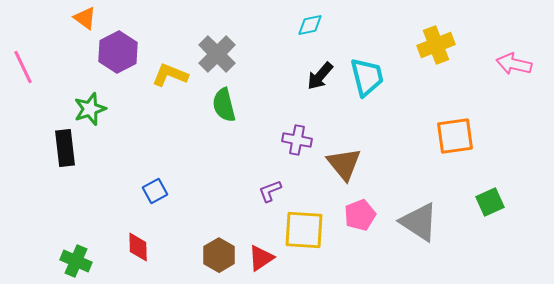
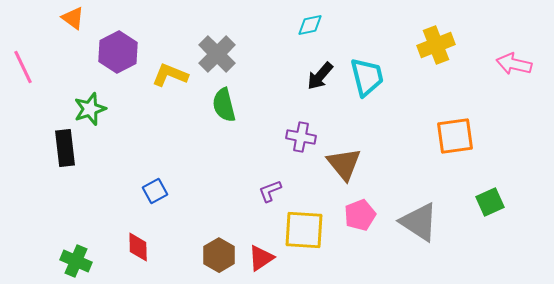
orange triangle: moved 12 px left
purple cross: moved 4 px right, 3 px up
